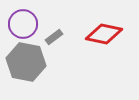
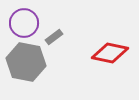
purple circle: moved 1 px right, 1 px up
red diamond: moved 6 px right, 19 px down
